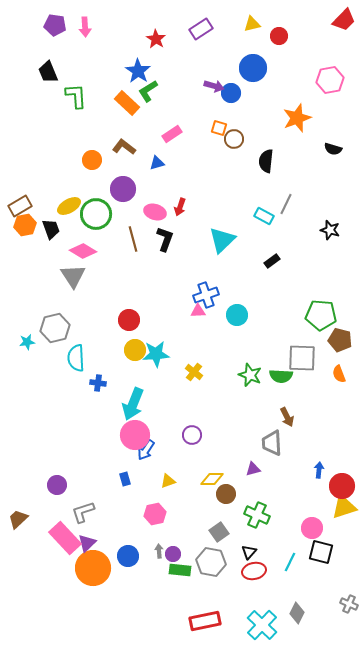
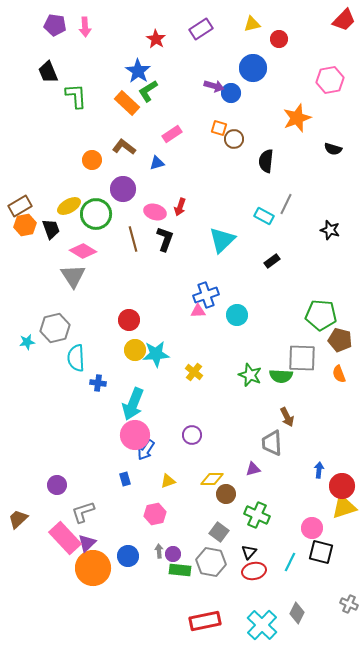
red circle at (279, 36): moved 3 px down
gray square at (219, 532): rotated 18 degrees counterclockwise
